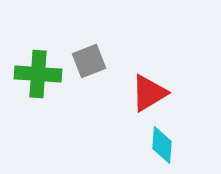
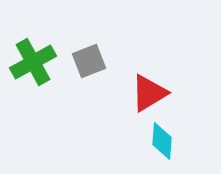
green cross: moved 5 px left, 12 px up; rotated 33 degrees counterclockwise
cyan diamond: moved 4 px up
